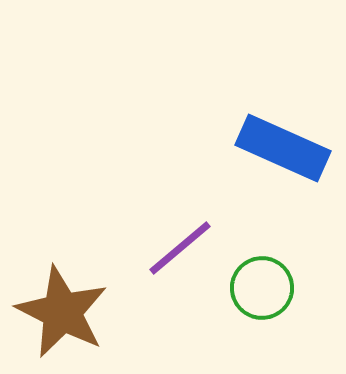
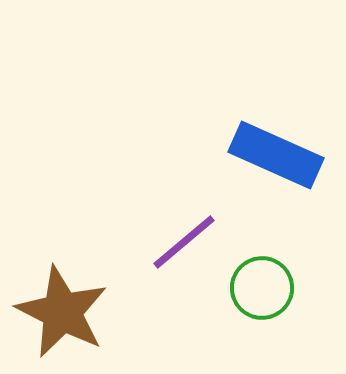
blue rectangle: moved 7 px left, 7 px down
purple line: moved 4 px right, 6 px up
